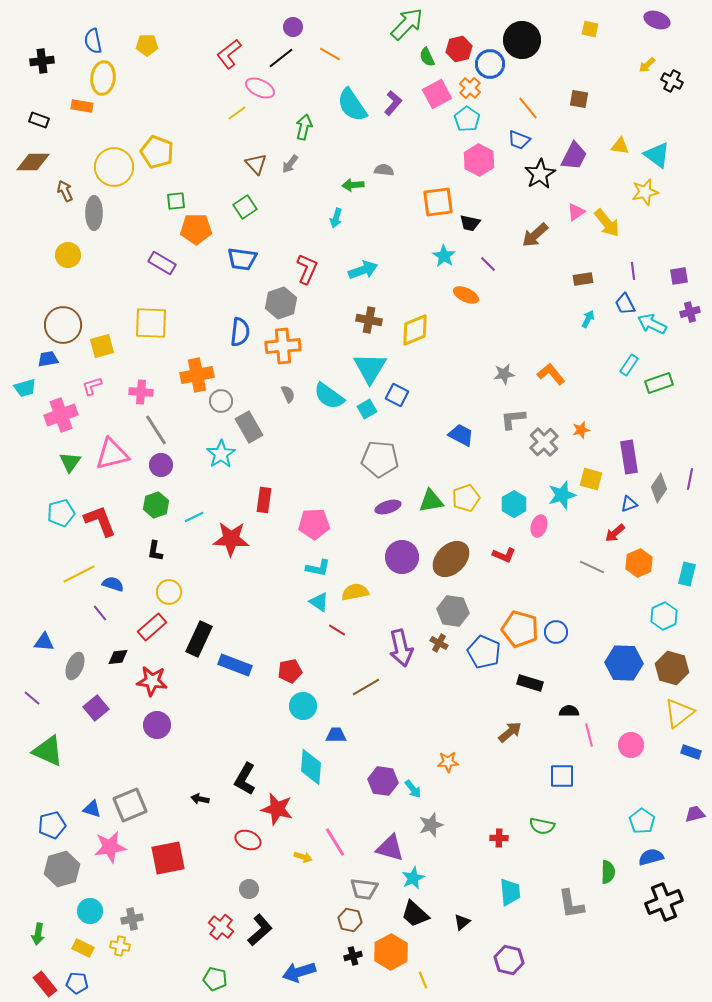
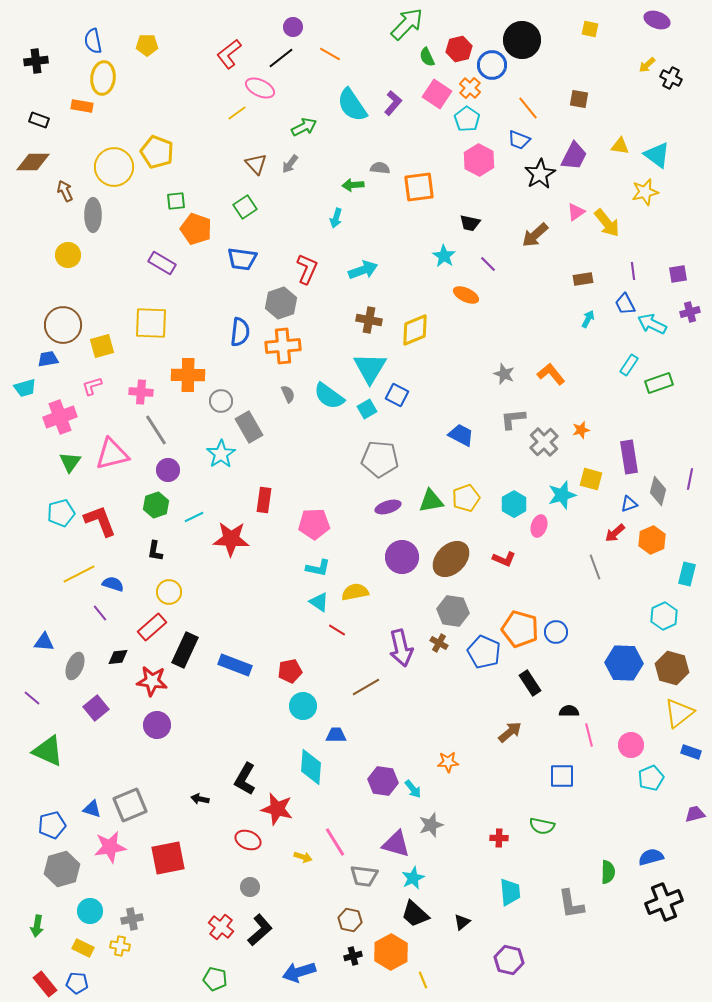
black cross at (42, 61): moved 6 px left
blue circle at (490, 64): moved 2 px right, 1 px down
black cross at (672, 81): moved 1 px left, 3 px up
pink square at (437, 94): rotated 28 degrees counterclockwise
green arrow at (304, 127): rotated 50 degrees clockwise
gray semicircle at (384, 170): moved 4 px left, 2 px up
orange square at (438, 202): moved 19 px left, 15 px up
gray ellipse at (94, 213): moved 1 px left, 2 px down
orange pentagon at (196, 229): rotated 20 degrees clockwise
purple square at (679, 276): moved 1 px left, 2 px up
gray star at (504, 374): rotated 30 degrees clockwise
orange cross at (197, 375): moved 9 px left; rotated 12 degrees clockwise
pink cross at (61, 415): moved 1 px left, 2 px down
purple circle at (161, 465): moved 7 px right, 5 px down
gray diamond at (659, 488): moved 1 px left, 3 px down; rotated 20 degrees counterclockwise
red L-shape at (504, 555): moved 4 px down
orange hexagon at (639, 563): moved 13 px right, 23 px up
gray line at (592, 567): moved 3 px right; rotated 45 degrees clockwise
black rectangle at (199, 639): moved 14 px left, 11 px down
black rectangle at (530, 683): rotated 40 degrees clockwise
cyan pentagon at (642, 821): moved 9 px right, 43 px up; rotated 15 degrees clockwise
purple triangle at (390, 848): moved 6 px right, 4 px up
gray circle at (249, 889): moved 1 px right, 2 px up
gray trapezoid at (364, 889): moved 13 px up
green arrow at (38, 934): moved 1 px left, 8 px up
